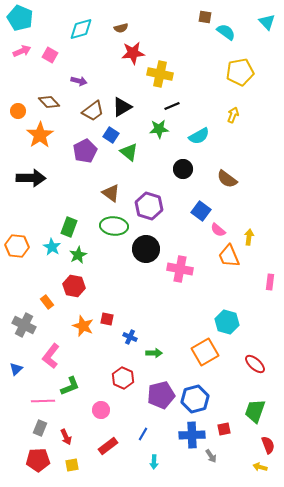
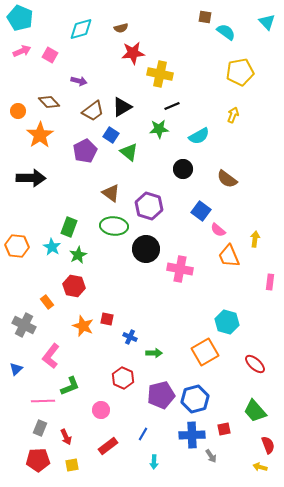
yellow arrow at (249, 237): moved 6 px right, 2 px down
green trapezoid at (255, 411): rotated 60 degrees counterclockwise
